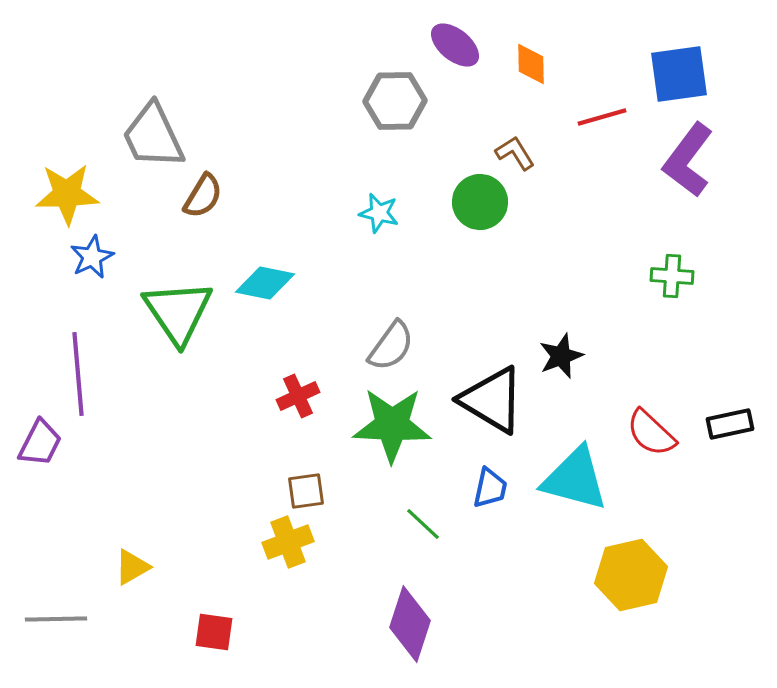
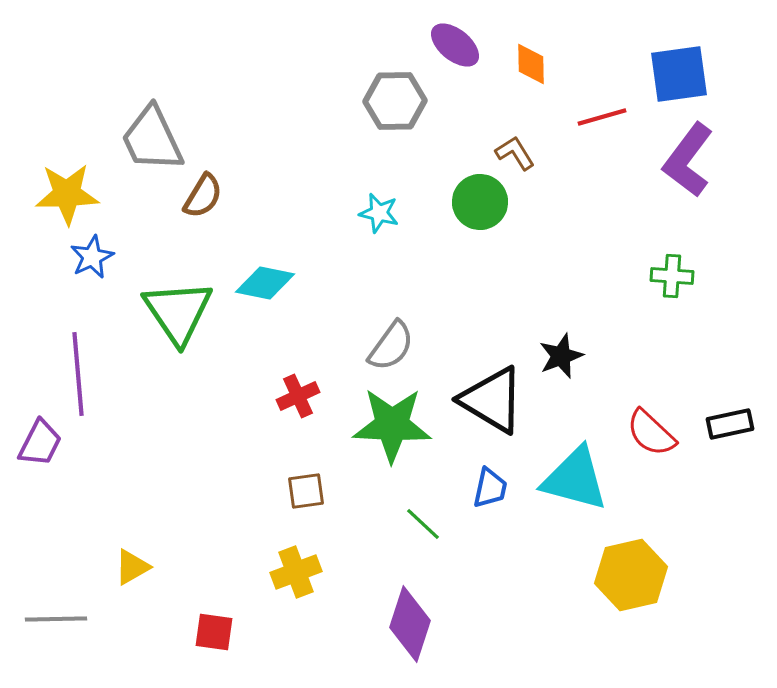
gray trapezoid: moved 1 px left, 3 px down
yellow cross: moved 8 px right, 30 px down
